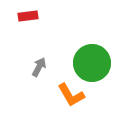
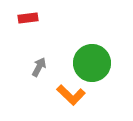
red rectangle: moved 2 px down
orange L-shape: rotated 16 degrees counterclockwise
